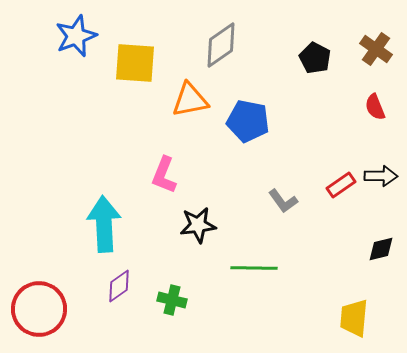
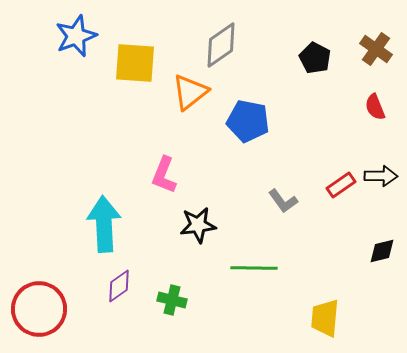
orange triangle: moved 8 px up; rotated 27 degrees counterclockwise
black diamond: moved 1 px right, 2 px down
yellow trapezoid: moved 29 px left
